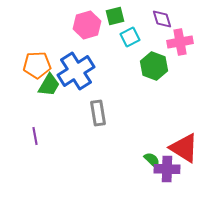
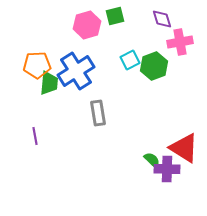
cyan square: moved 23 px down
green hexagon: rotated 20 degrees clockwise
green trapezoid: moved 2 px up; rotated 25 degrees counterclockwise
